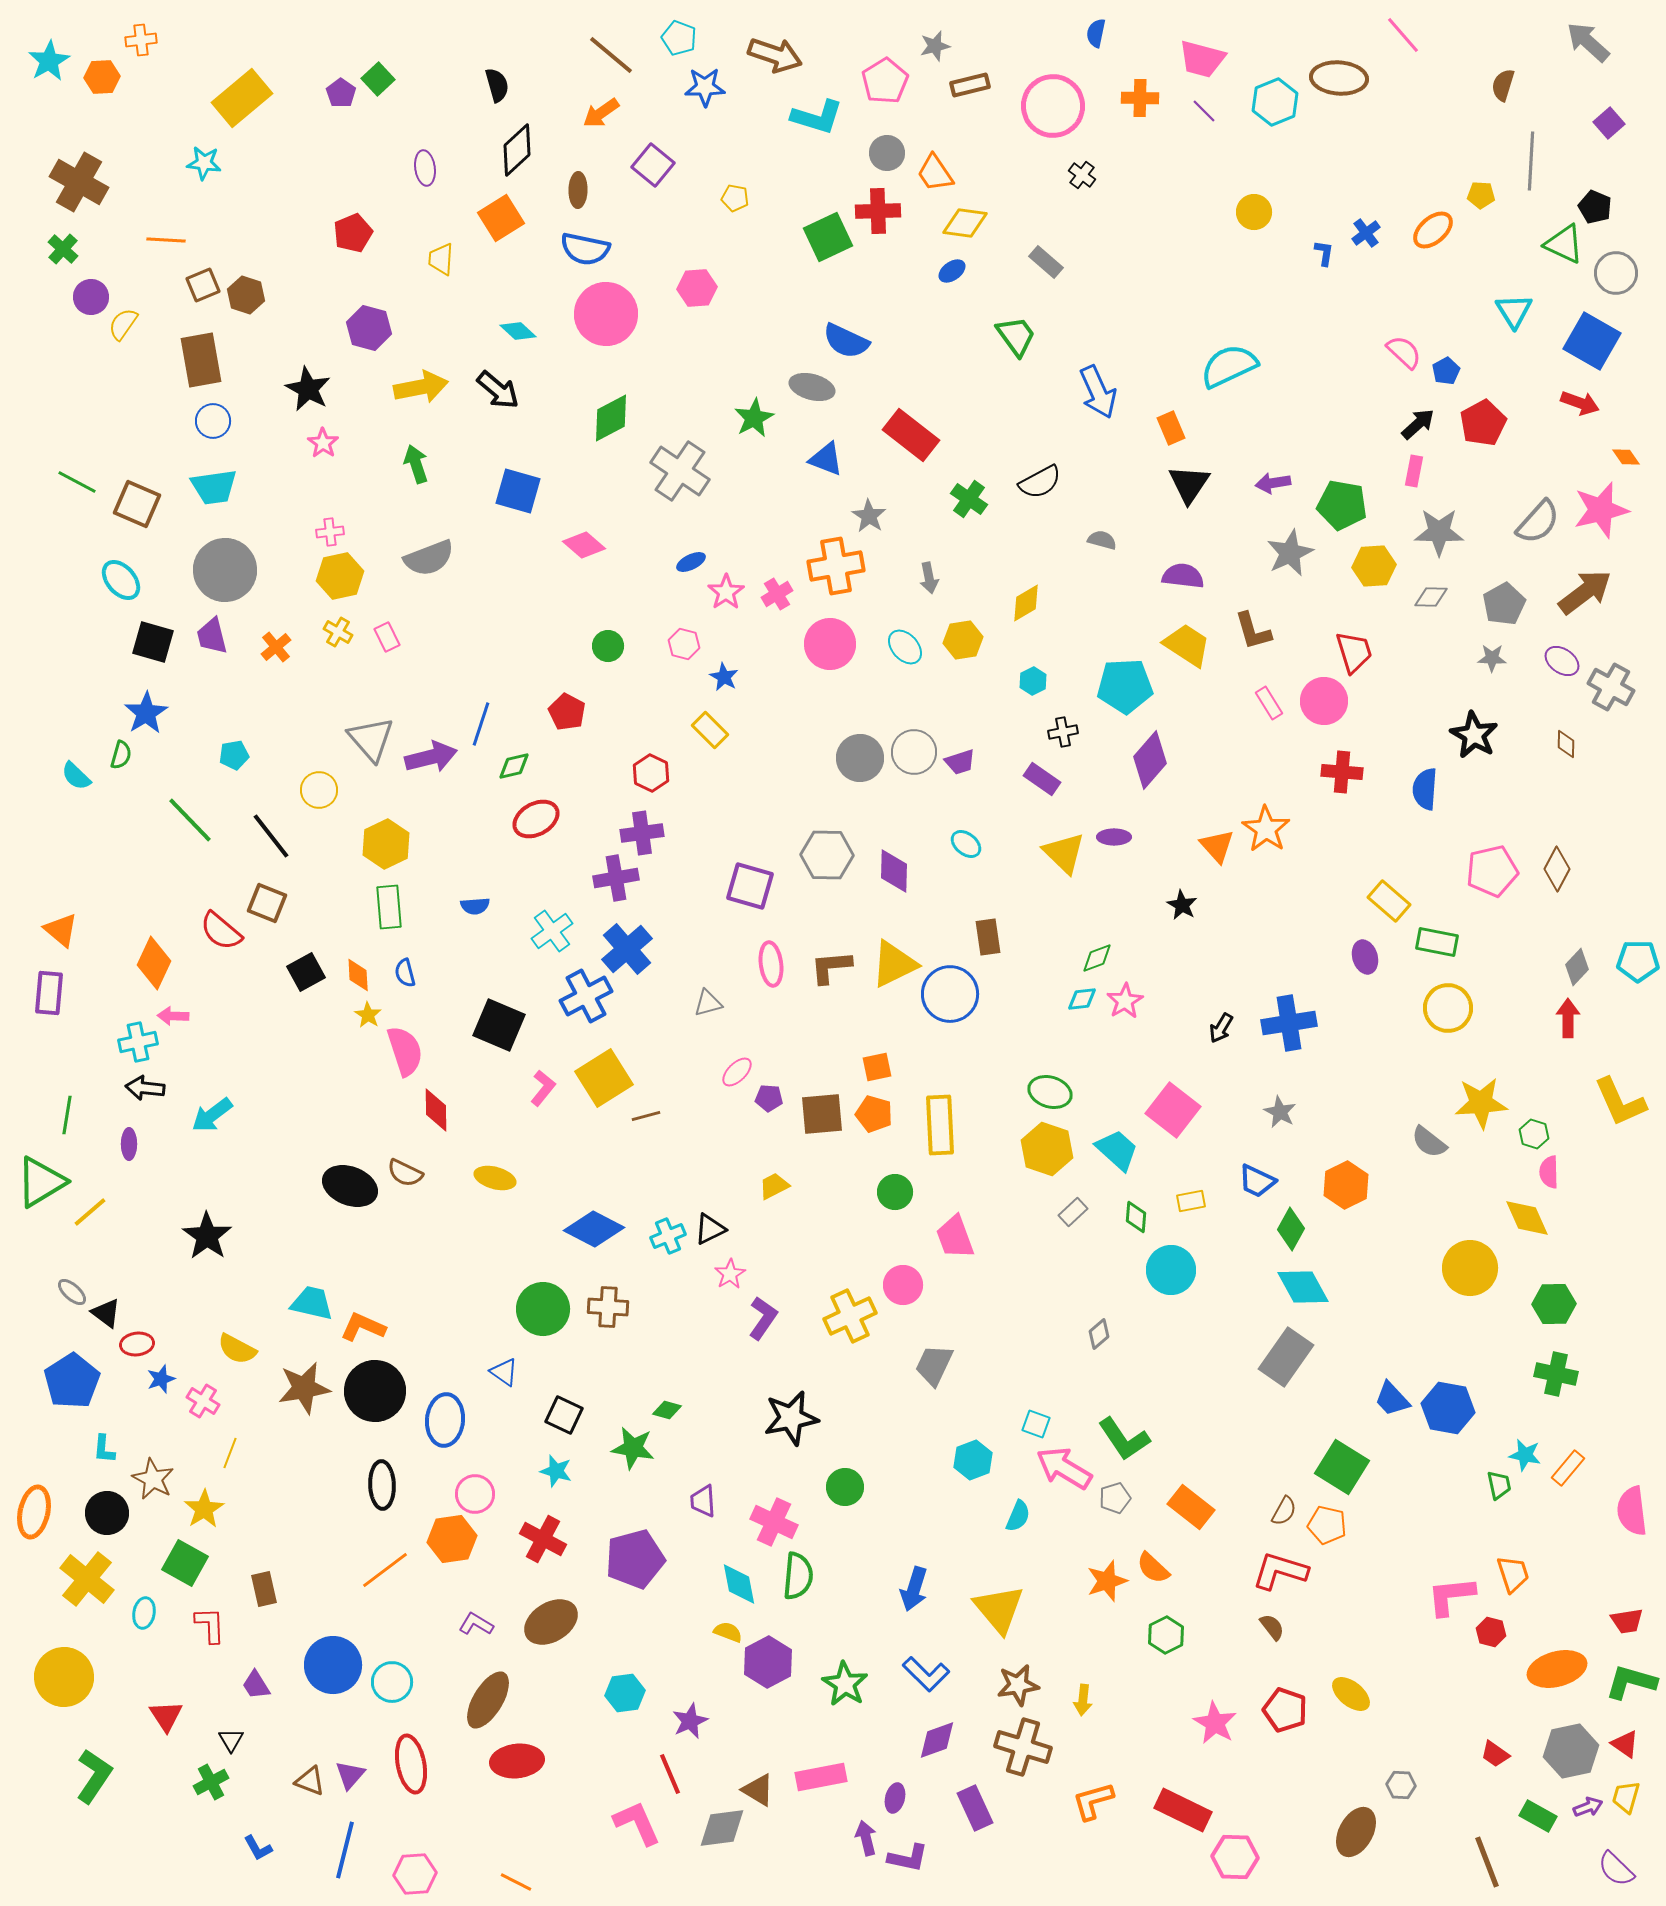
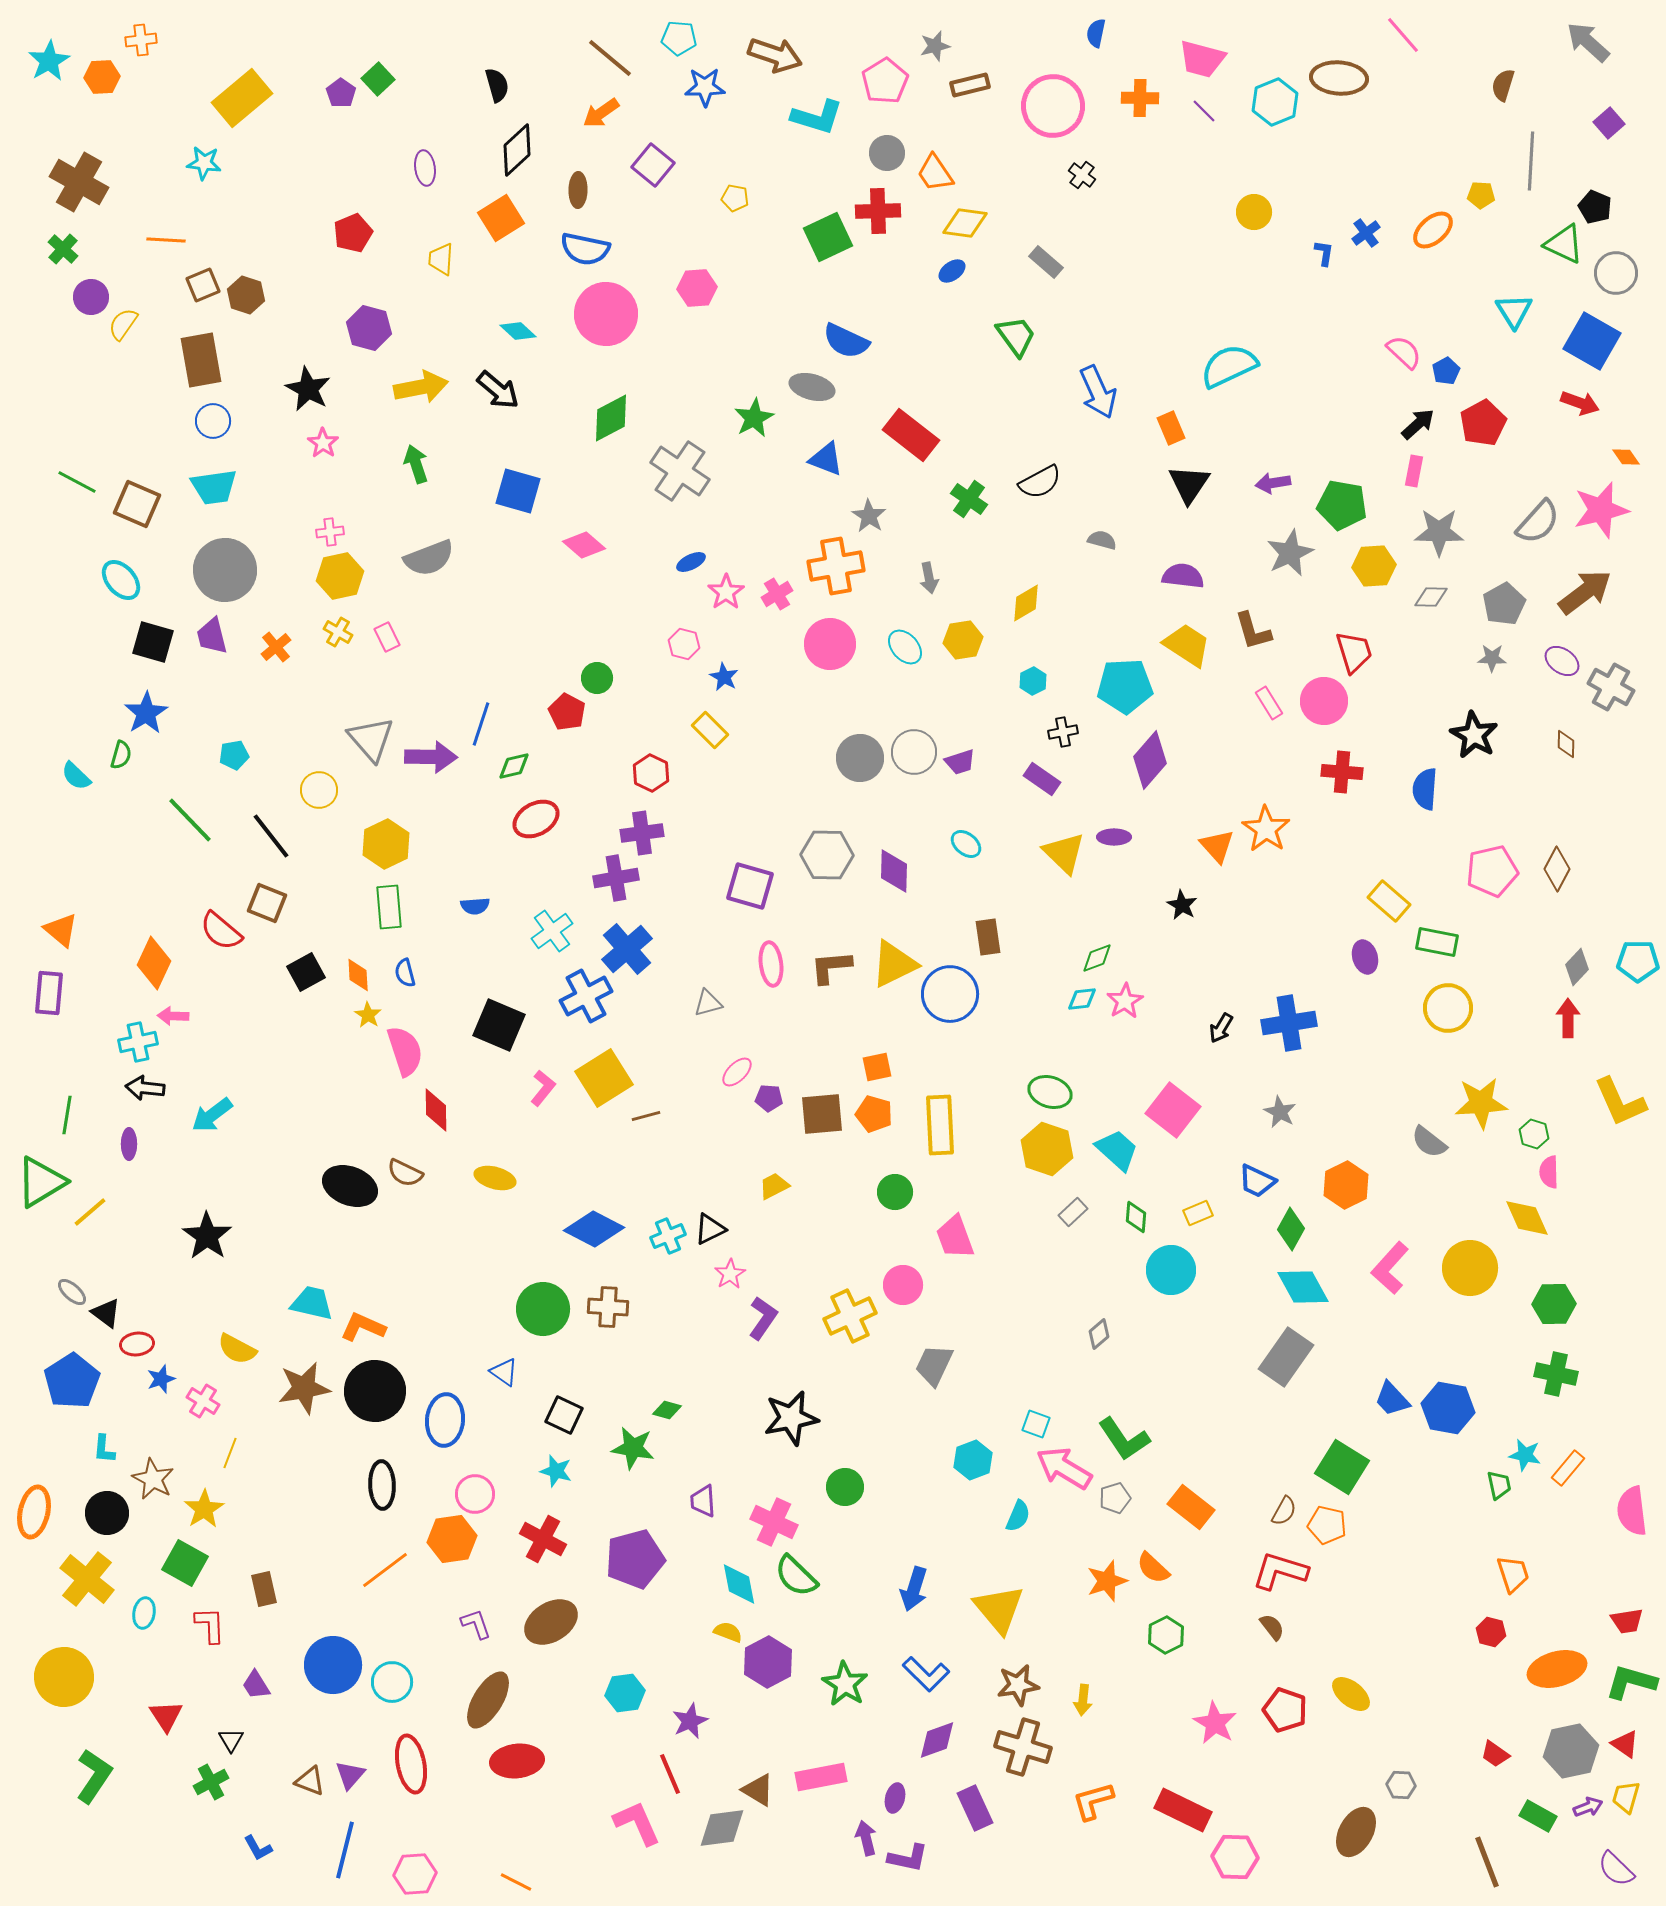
cyan pentagon at (679, 38): rotated 16 degrees counterclockwise
brown line at (611, 55): moved 1 px left, 3 px down
green circle at (608, 646): moved 11 px left, 32 px down
purple arrow at (431, 757): rotated 15 degrees clockwise
yellow rectangle at (1191, 1201): moved 7 px right, 12 px down; rotated 12 degrees counterclockwise
green semicircle at (798, 1576): moved 2 px left; rotated 129 degrees clockwise
pink L-shape at (1451, 1596): moved 61 px left, 328 px up; rotated 42 degrees counterclockwise
purple L-shape at (476, 1624): rotated 40 degrees clockwise
